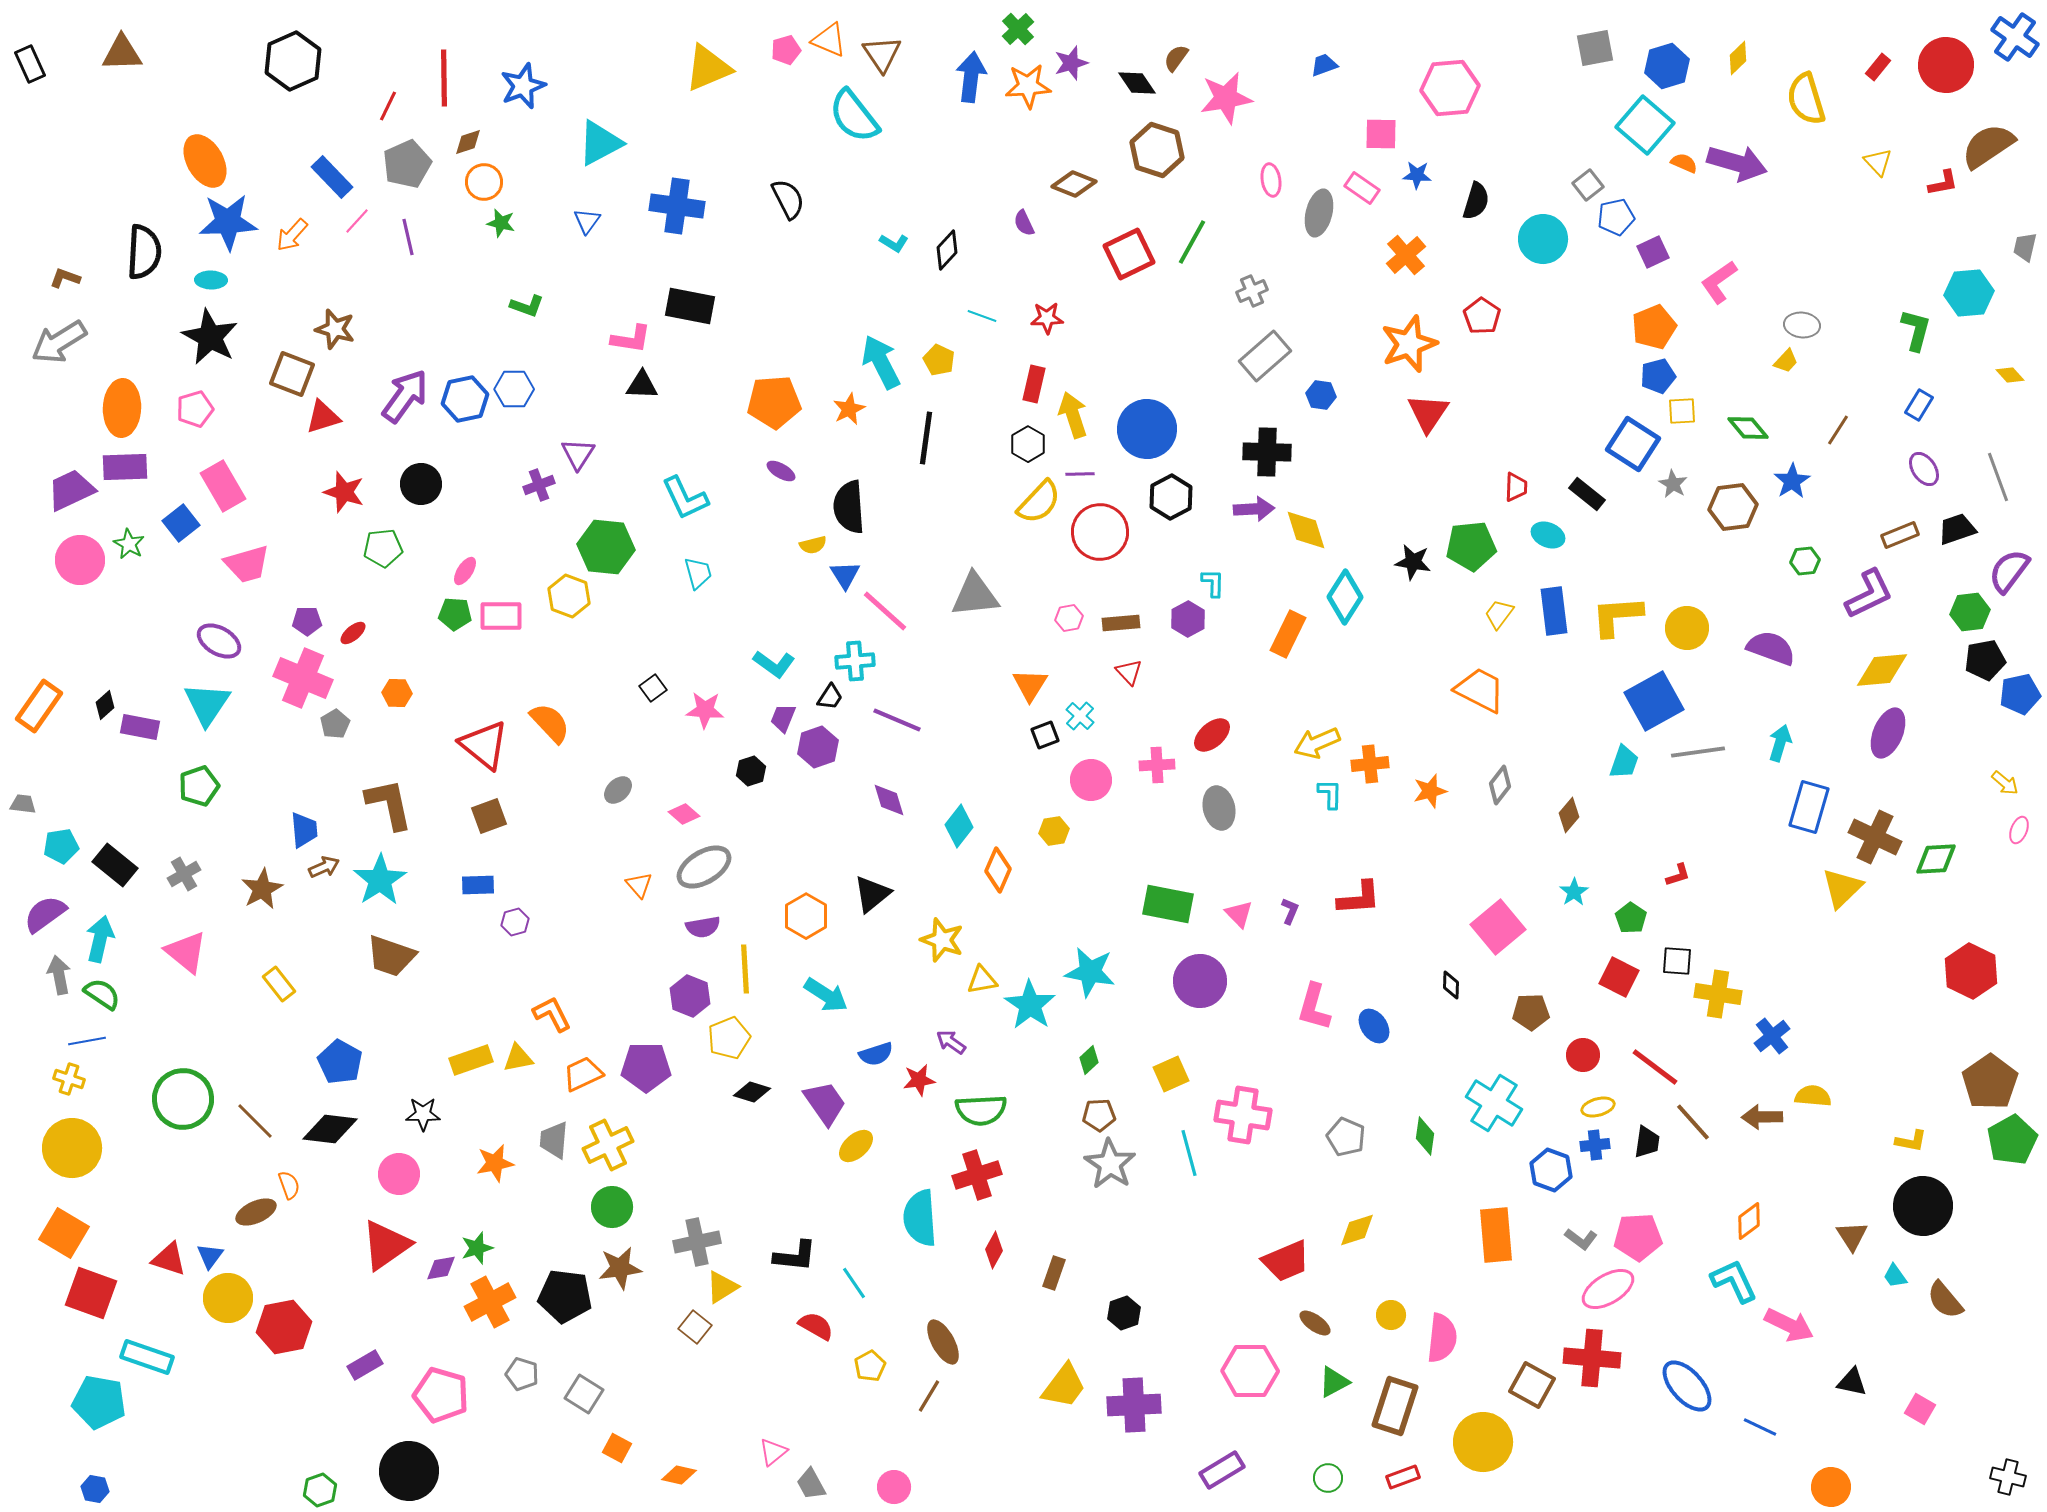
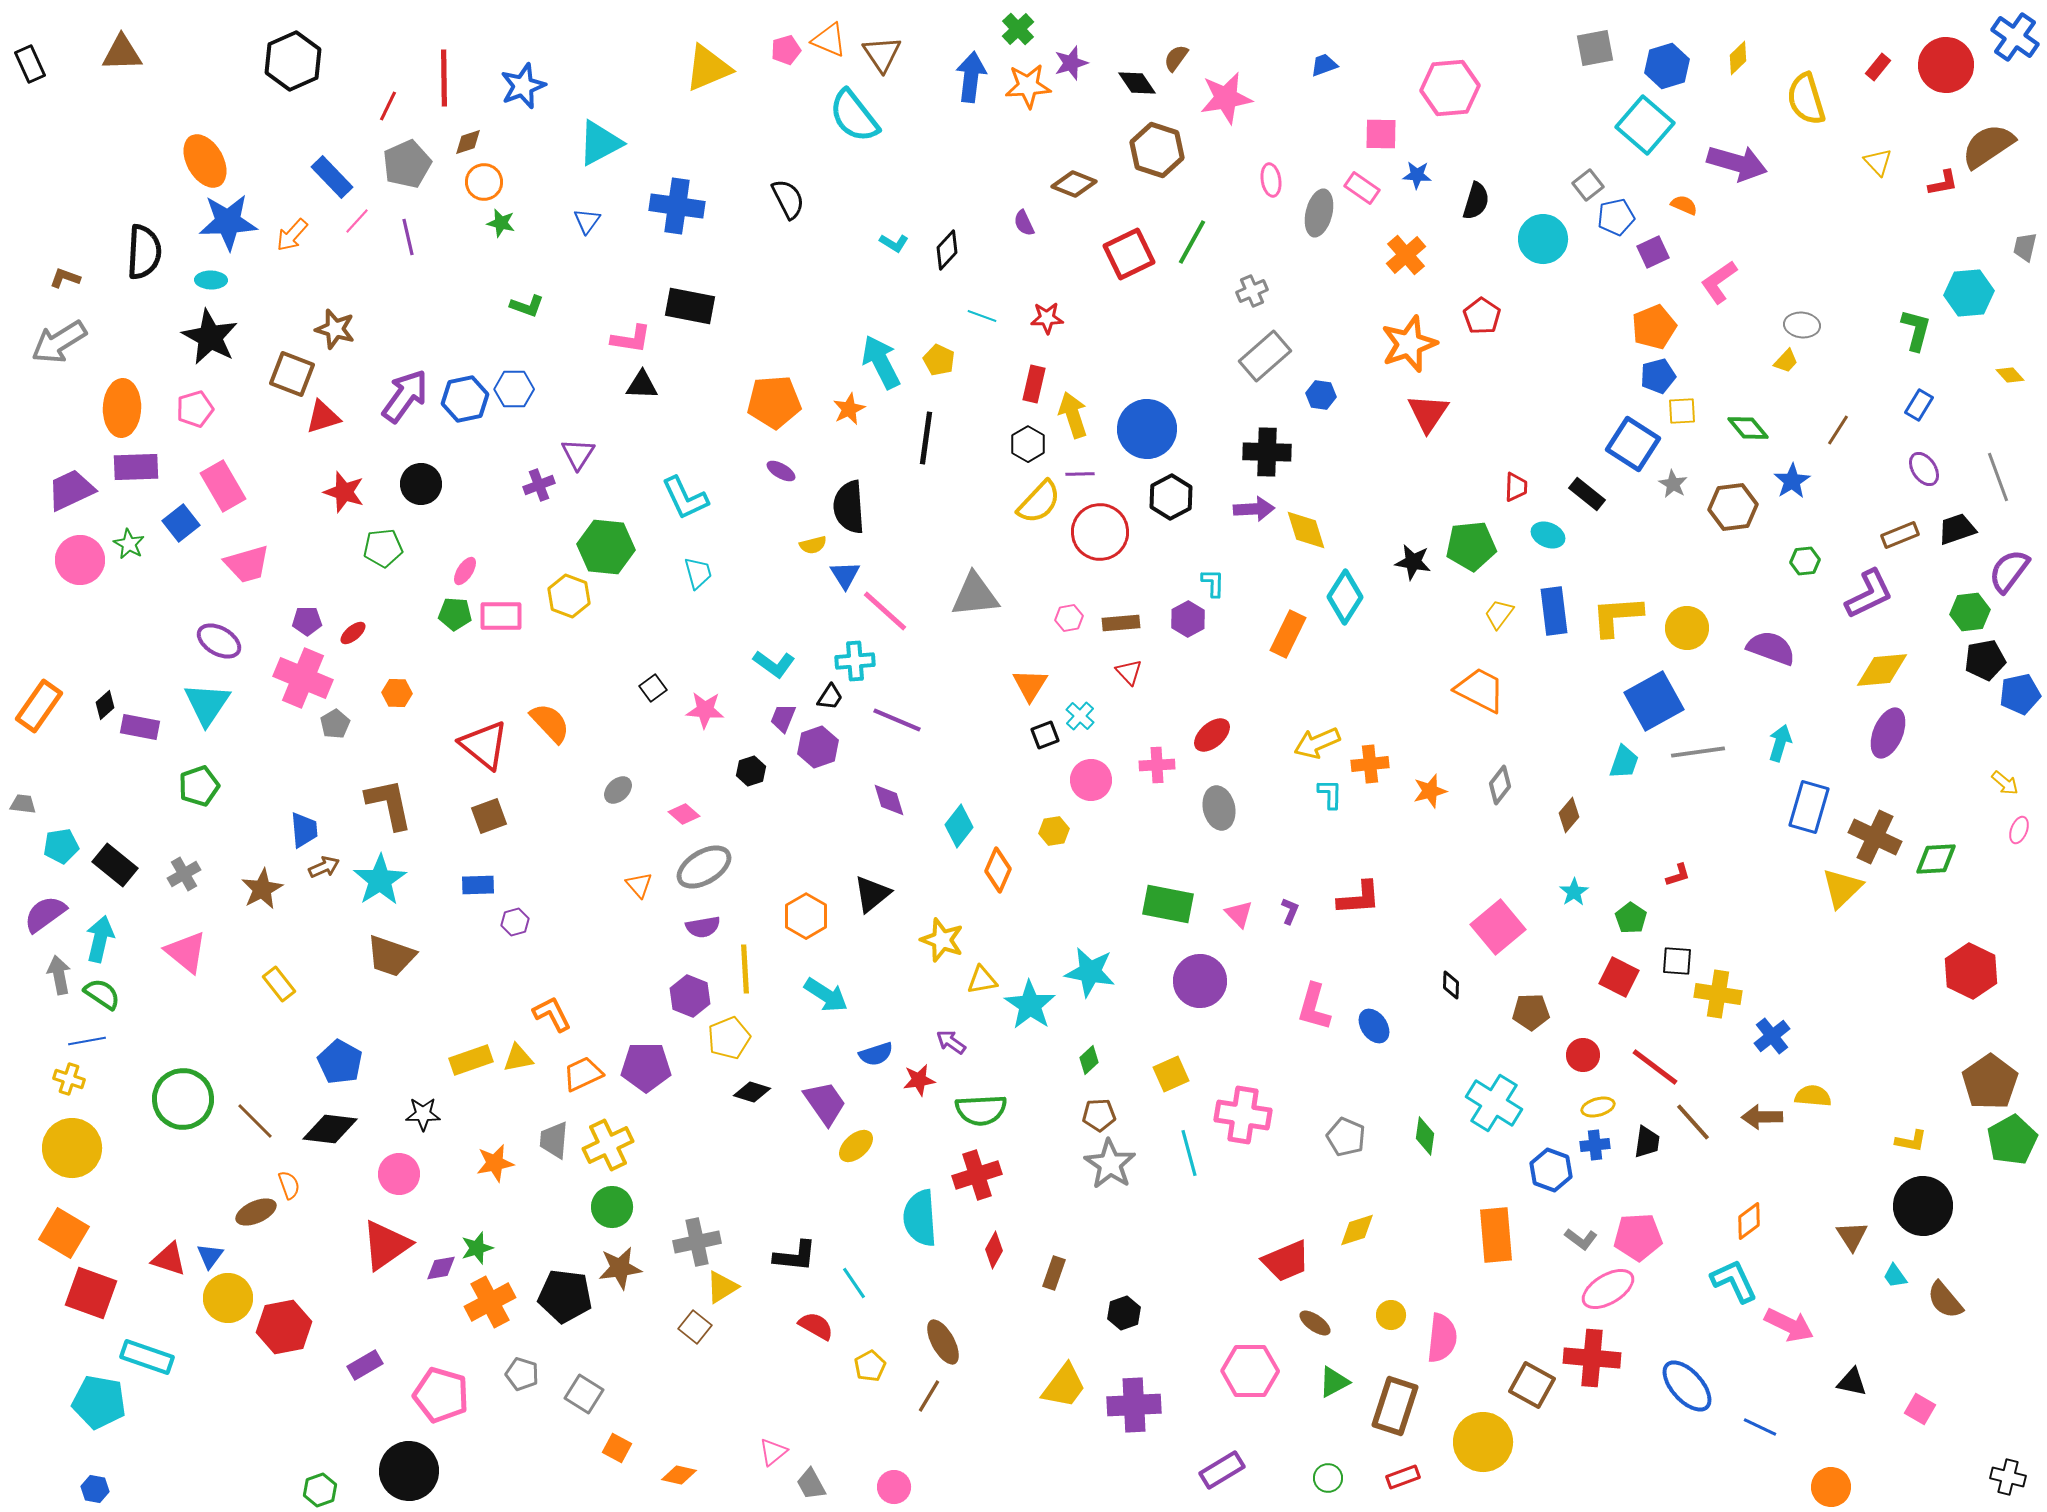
orange semicircle at (1684, 163): moved 42 px down
purple rectangle at (125, 467): moved 11 px right
